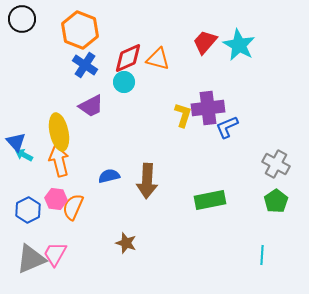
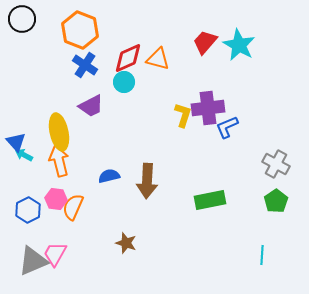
gray triangle: moved 2 px right, 2 px down
